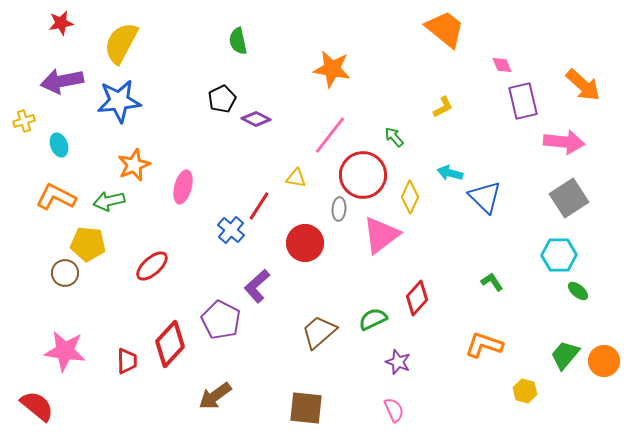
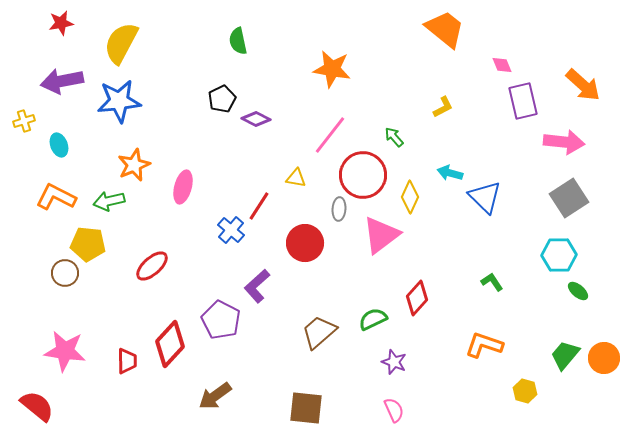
orange circle at (604, 361): moved 3 px up
purple star at (398, 362): moved 4 px left
